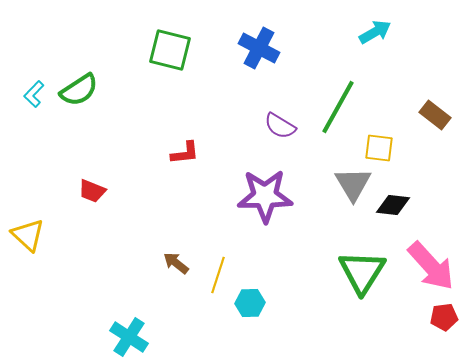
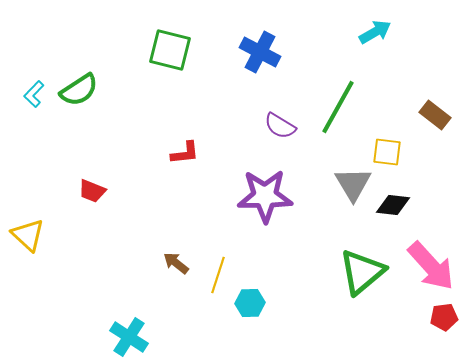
blue cross: moved 1 px right, 4 px down
yellow square: moved 8 px right, 4 px down
green triangle: rotated 18 degrees clockwise
